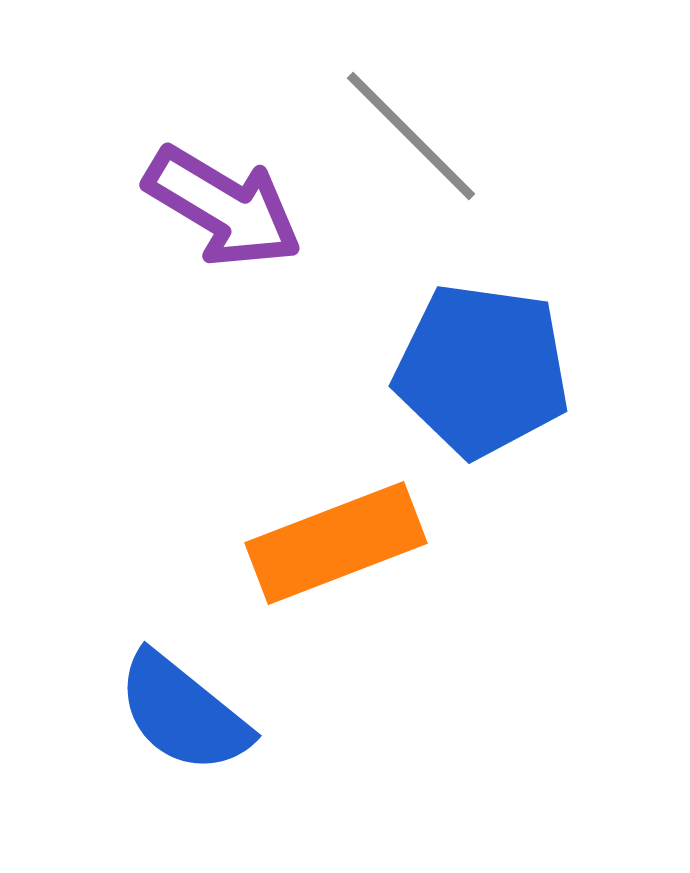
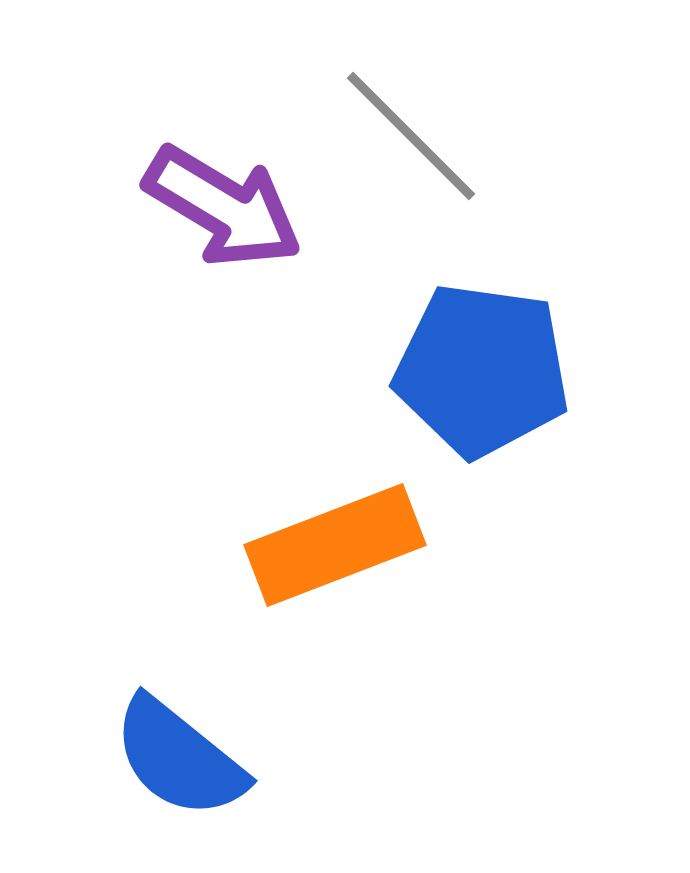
orange rectangle: moved 1 px left, 2 px down
blue semicircle: moved 4 px left, 45 px down
